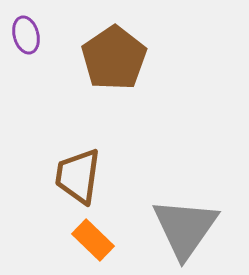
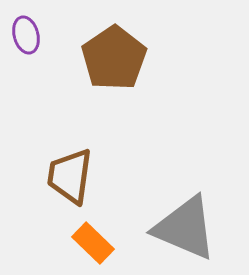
brown trapezoid: moved 8 px left
gray triangle: rotated 42 degrees counterclockwise
orange rectangle: moved 3 px down
